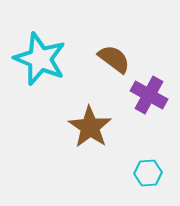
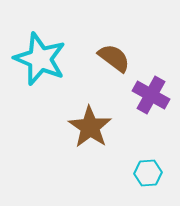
brown semicircle: moved 1 px up
purple cross: moved 2 px right
